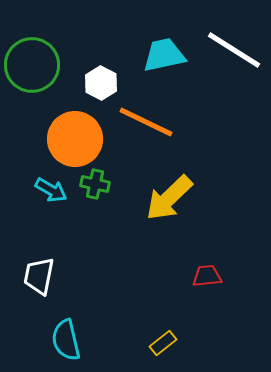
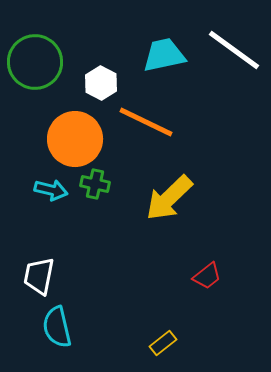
white line: rotated 4 degrees clockwise
green circle: moved 3 px right, 3 px up
cyan arrow: rotated 16 degrees counterclockwise
red trapezoid: rotated 148 degrees clockwise
cyan semicircle: moved 9 px left, 13 px up
